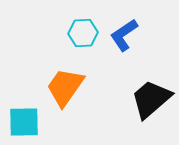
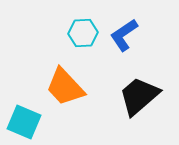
orange trapezoid: rotated 78 degrees counterclockwise
black trapezoid: moved 12 px left, 3 px up
cyan square: rotated 24 degrees clockwise
